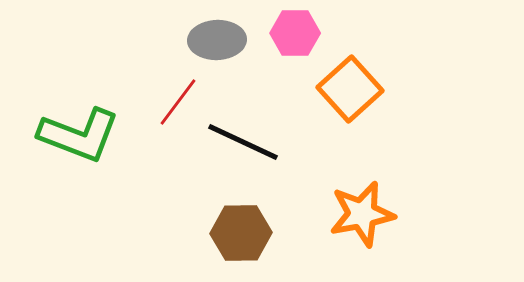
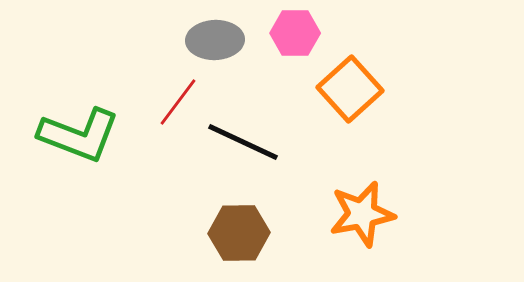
gray ellipse: moved 2 px left
brown hexagon: moved 2 px left
